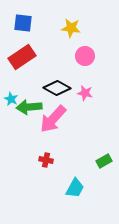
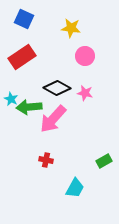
blue square: moved 1 px right, 4 px up; rotated 18 degrees clockwise
